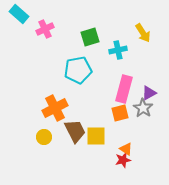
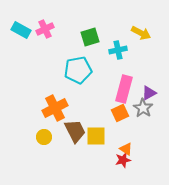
cyan rectangle: moved 2 px right, 16 px down; rotated 12 degrees counterclockwise
yellow arrow: moved 2 px left; rotated 30 degrees counterclockwise
orange square: rotated 12 degrees counterclockwise
